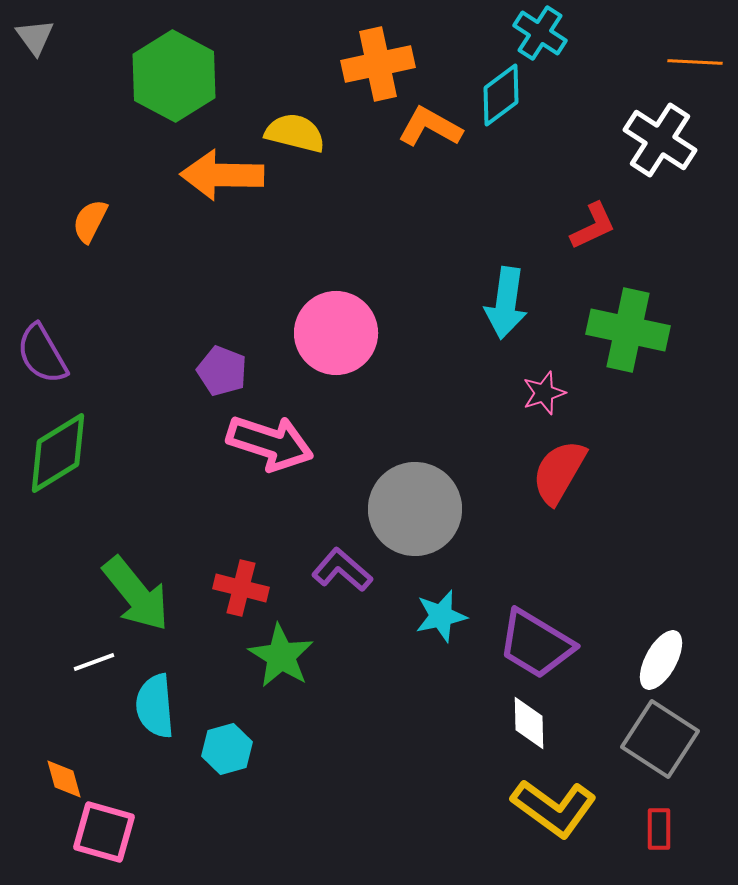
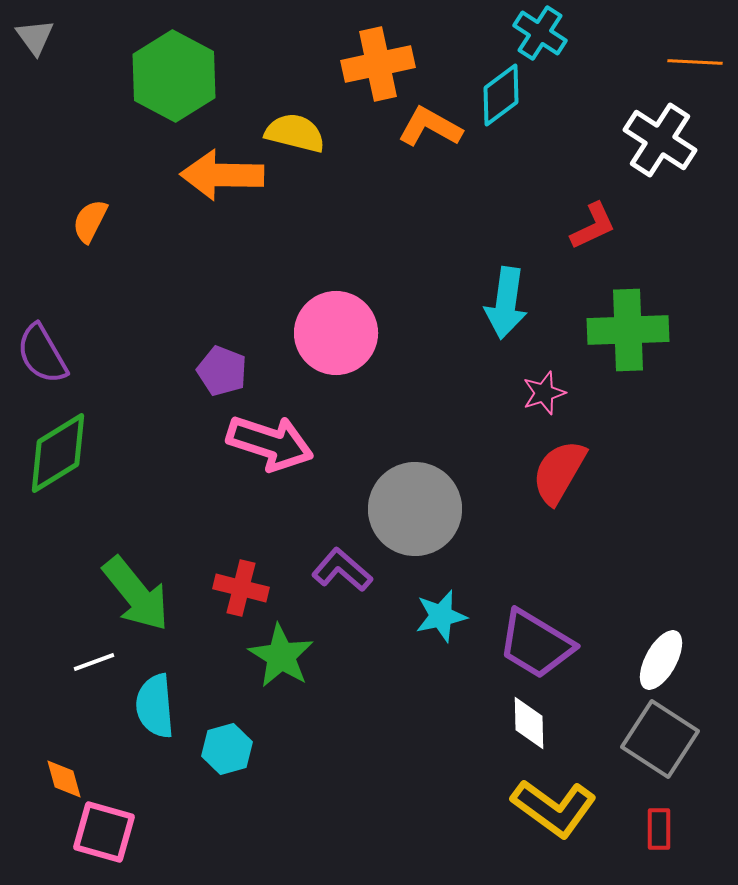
green cross: rotated 14 degrees counterclockwise
